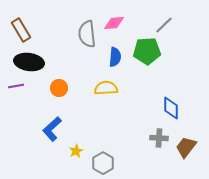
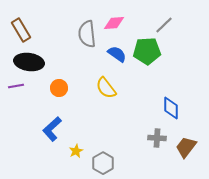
blue semicircle: moved 2 px right, 3 px up; rotated 60 degrees counterclockwise
yellow semicircle: rotated 125 degrees counterclockwise
gray cross: moved 2 px left
